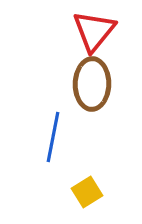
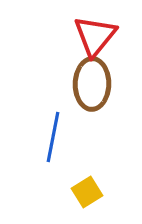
red triangle: moved 1 px right, 5 px down
